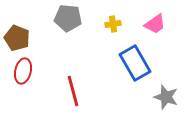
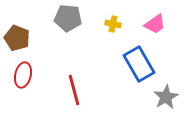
yellow cross: rotated 21 degrees clockwise
blue rectangle: moved 4 px right, 1 px down
red ellipse: moved 4 px down
red line: moved 1 px right, 1 px up
gray star: rotated 25 degrees clockwise
